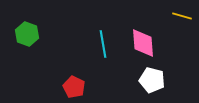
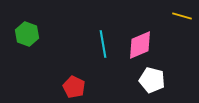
pink diamond: moved 3 px left, 2 px down; rotated 72 degrees clockwise
